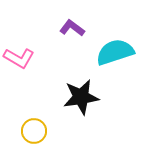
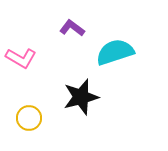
pink L-shape: moved 2 px right
black star: rotated 6 degrees counterclockwise
yellow circle: moved 5 px left, 13 px up
